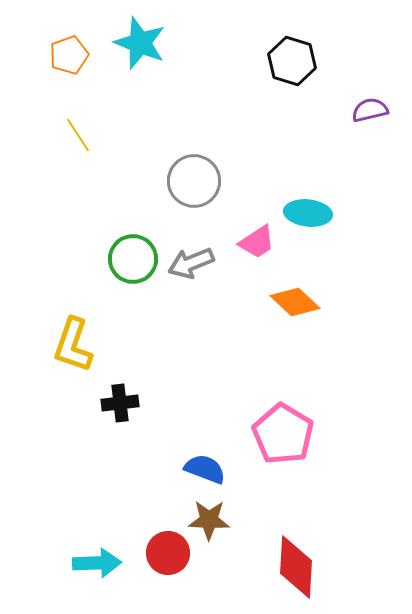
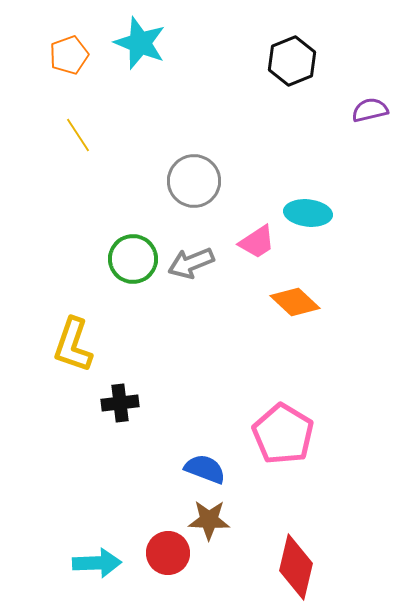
black hexagon: rotated 21 degrees clockwise
red diamond: rotated 10 degrees clockwise
